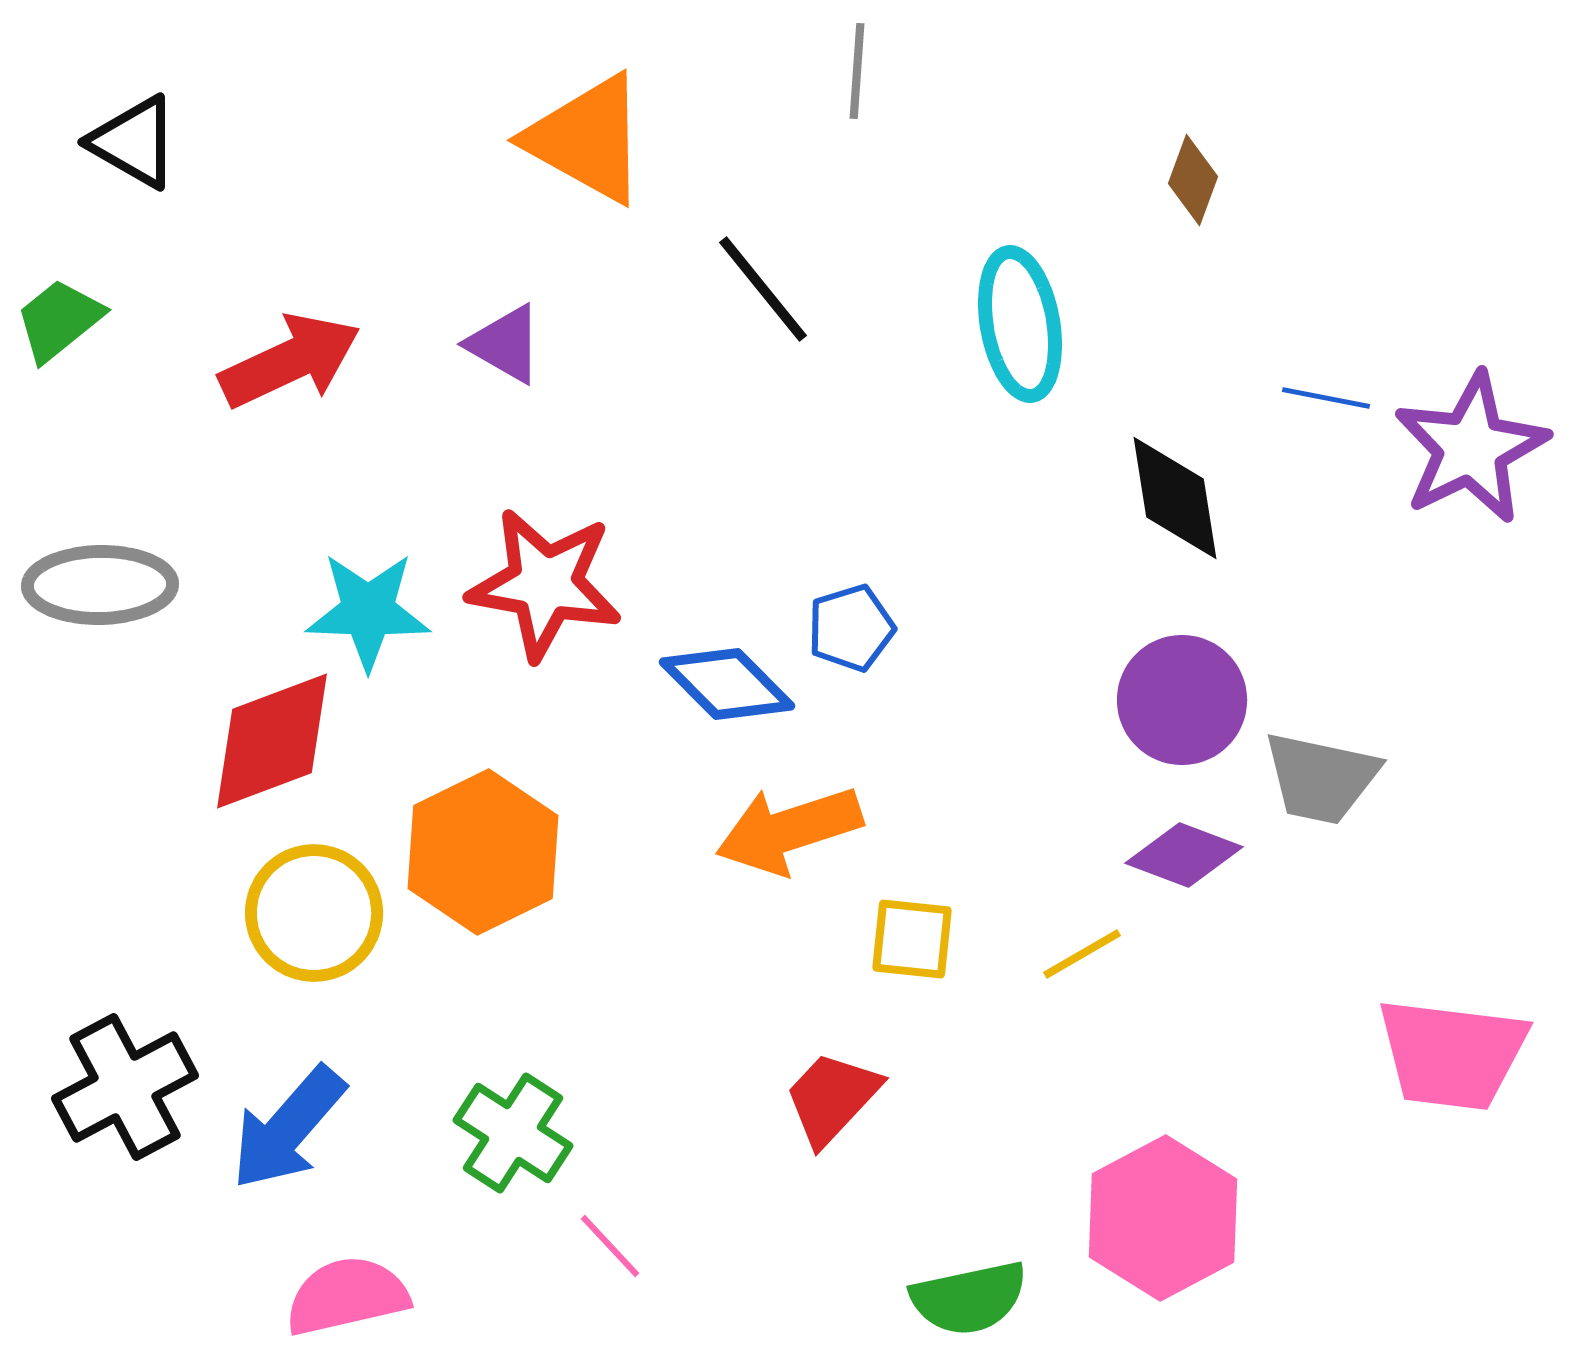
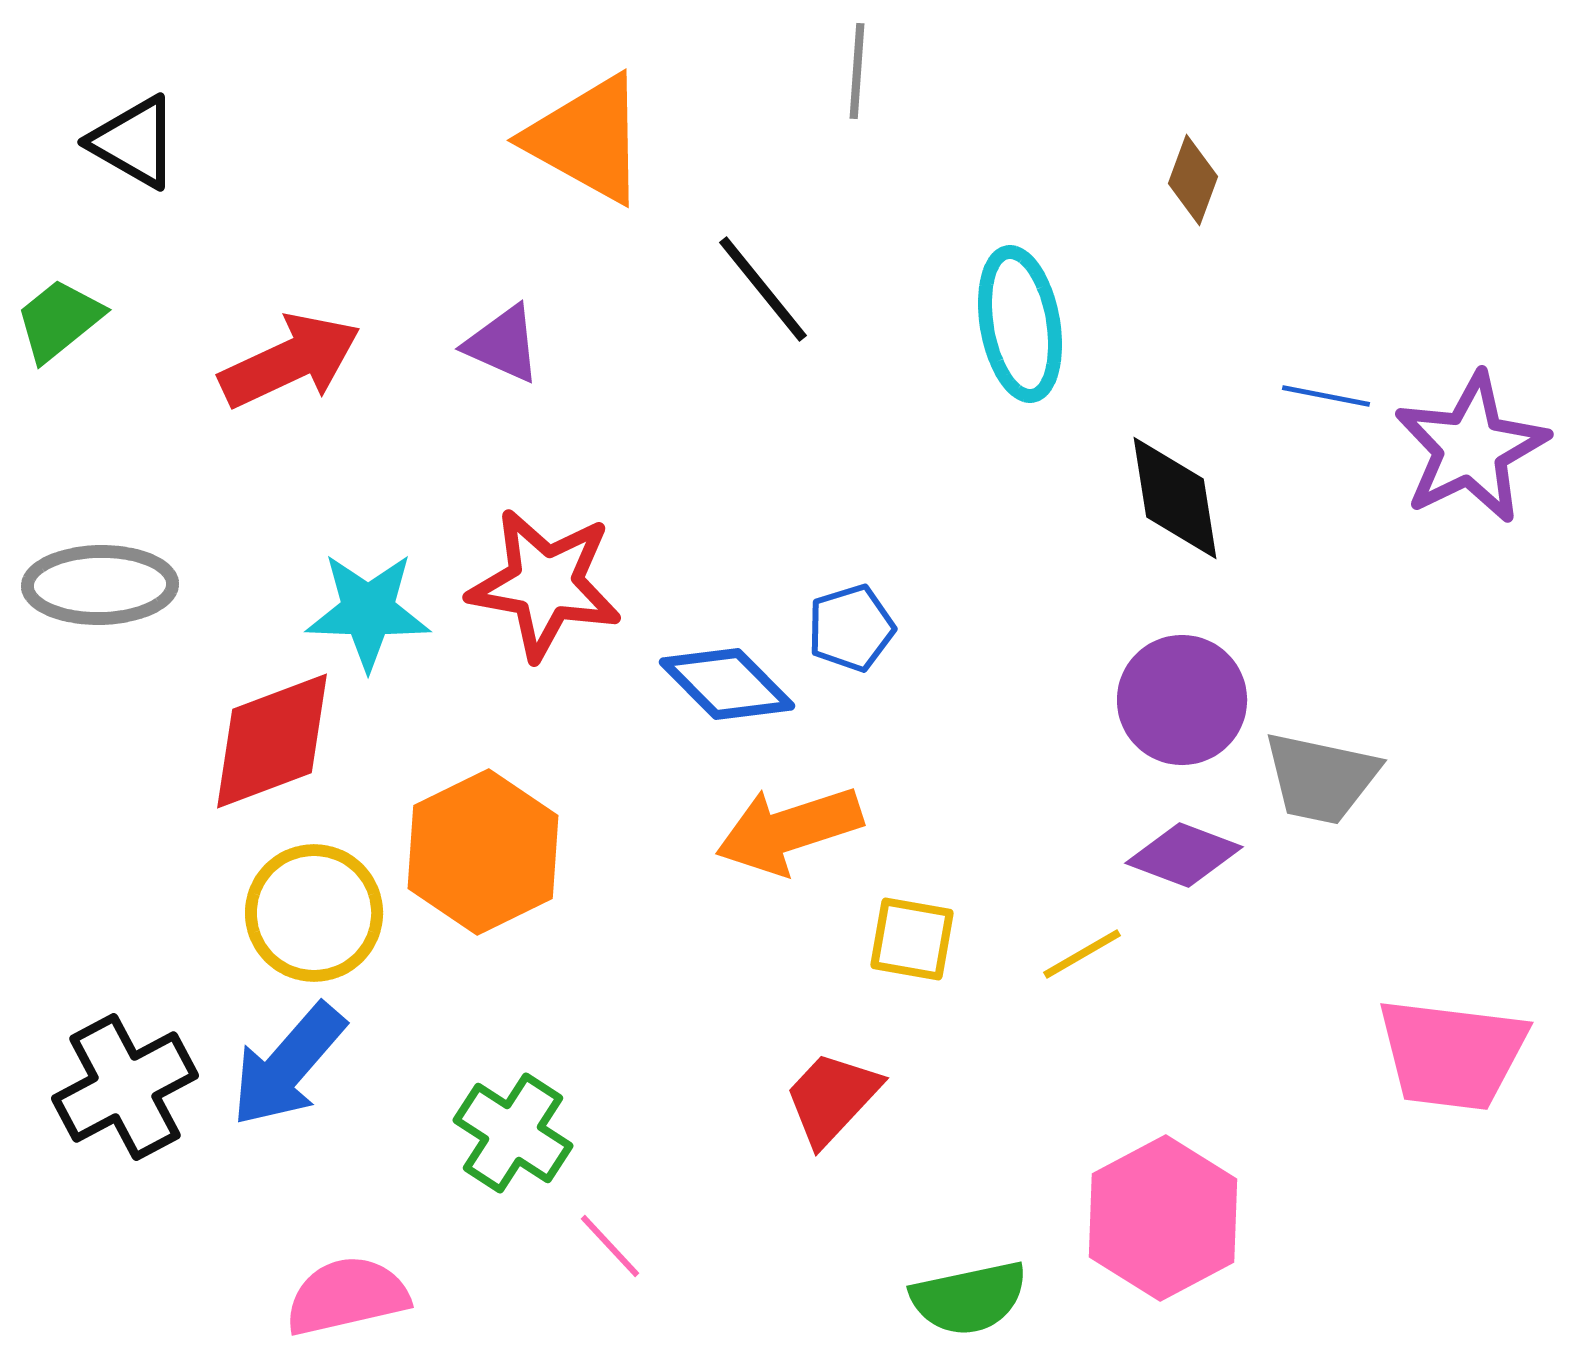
purple triangle: moved 2 px left; rotated 6 degrees counterclockwise
blue line: moved 2 px up
yellow square: rotated 4 degrees clockwise
blue arrow: moved 63 px up
